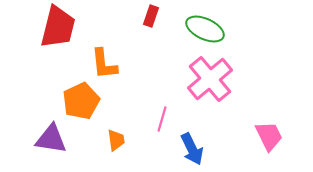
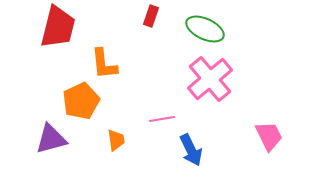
pink line: rotated 65 degrees clockwise
purple triangle: rotated 24 degrees counterclockwise
blue arrow: moved 1 px left, 1 px down
